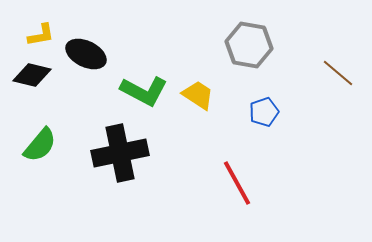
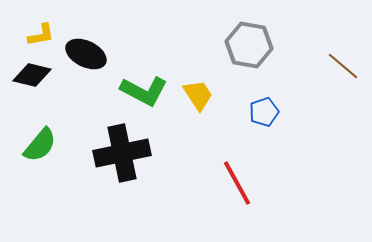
brown line: moved 5 px right, 7 px up
yellow trapezoid: rotated 24 degrees clockwise
black cross: moved 2 px right
